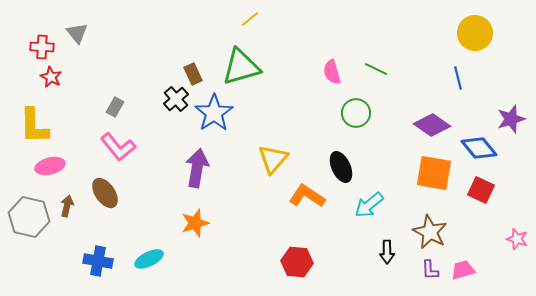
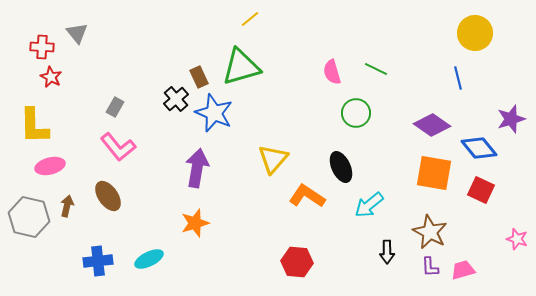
brown rectangle: moved 6 px right, 3 px down
blue star: rotated 15 degrees counterclockwise
brown ellipse: moved 3 px right, 3 px down
blue cross: rotated 16 degrees counterclockwise
purple L-shape: moved 3 px up
